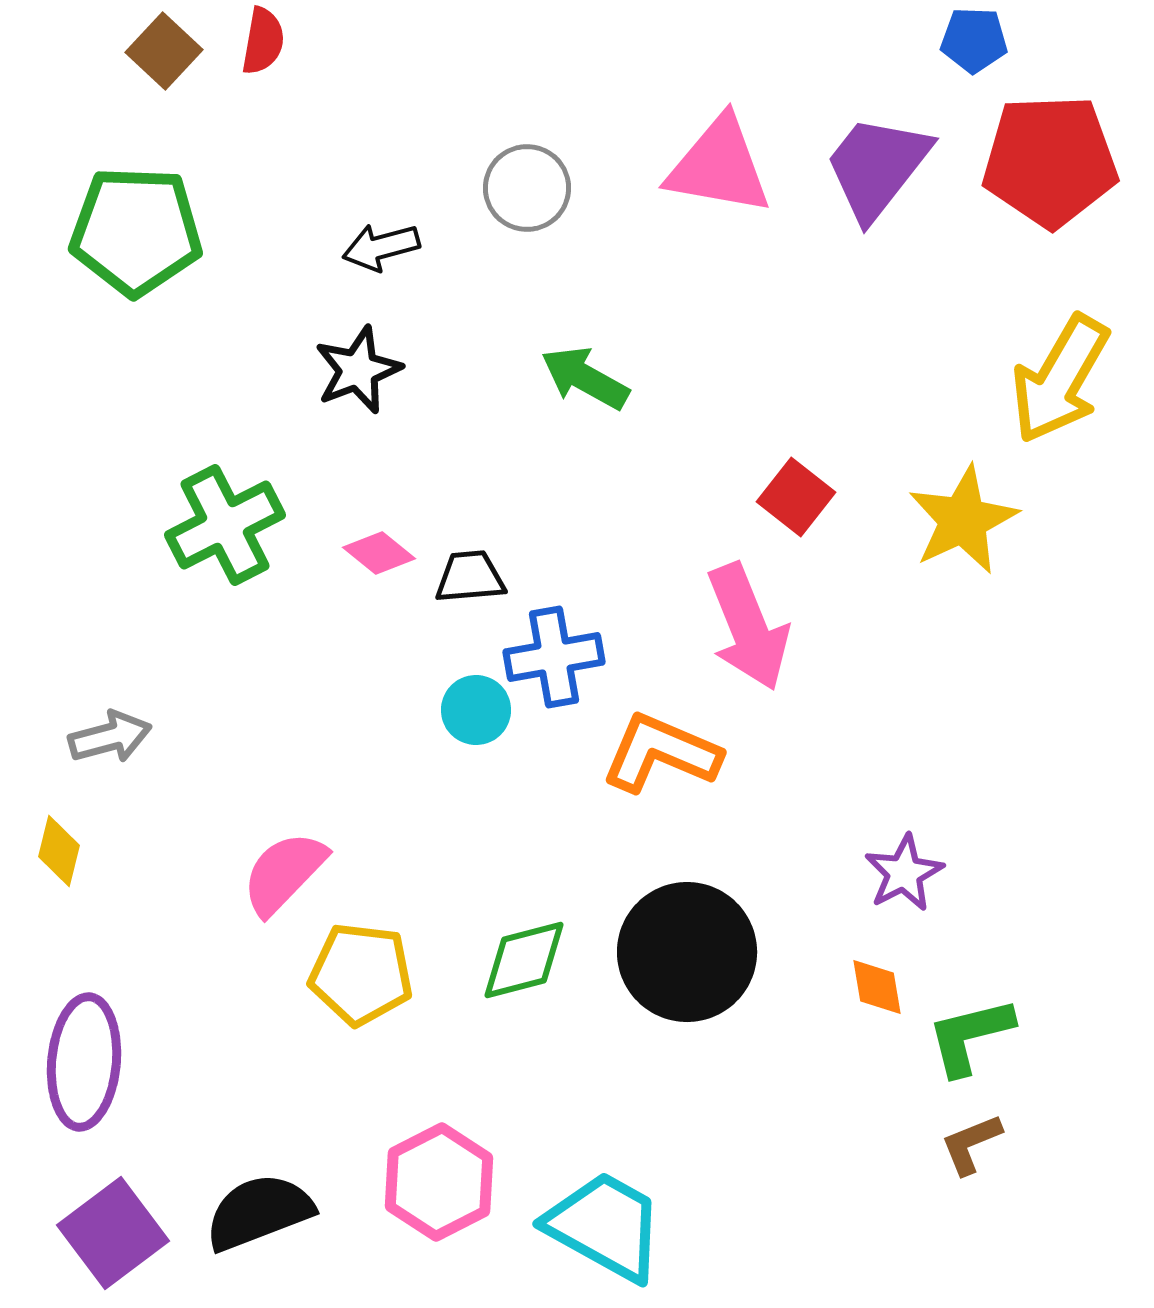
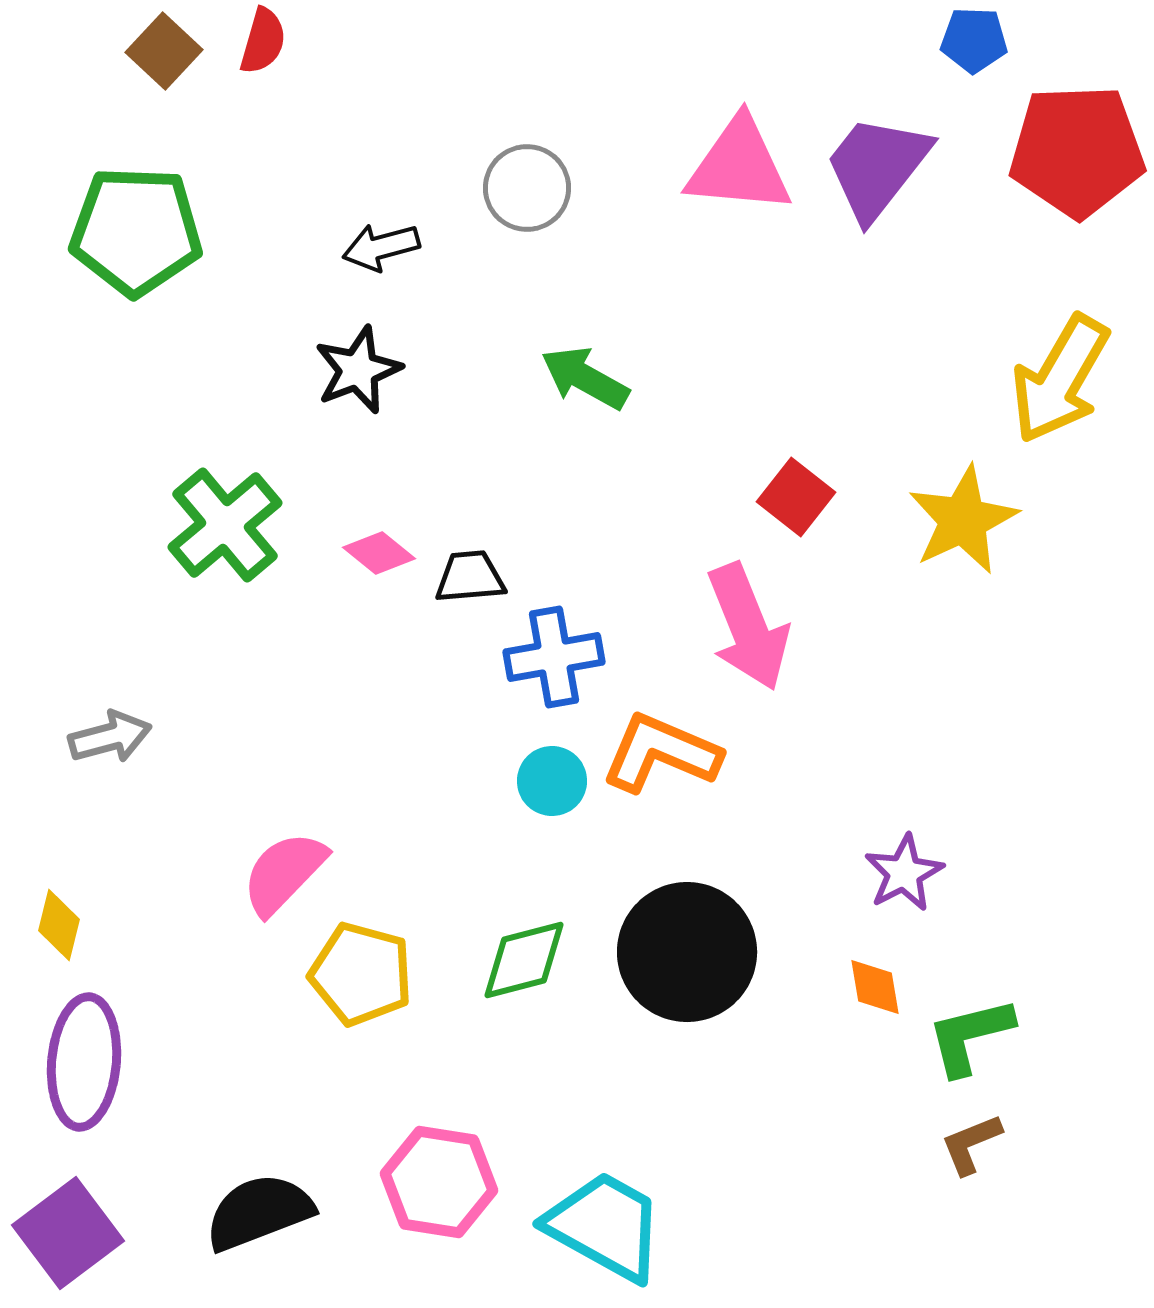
red semicircle: rotated 6 degrees clockwise
red pentagon: moved 27 px right, 10 px up
pink triangle: moved 20 px right; rotated 5 degrees counterclockwise
green cross: rotated 13 degrees counterclockwise
cyan circle: moved 76 px right, 71 px down
yellow diamond: moved 74 px down
yellow pentagon: rotated 8 degrees clockwise
orange diamond: moved 2 px left
pink hexagon: rotated 24 degrees counterclockwise
purple square: moved 45 px left
